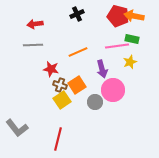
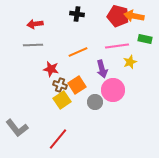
black cross: rotated 32 degrees clockwise
green rectangle: moved 13 px right
red line: rotated 25 degrees clockwise
